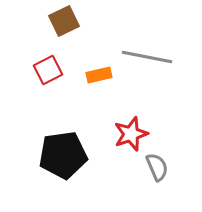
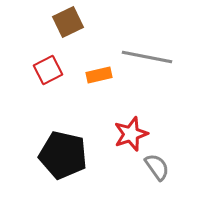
brown square: moved 4 px right, 1 px down
black pentagon: rotated 21 degrees clockwise
gray semicircle: rotated 12 degrees counterclockwise
